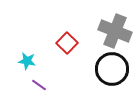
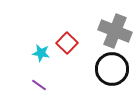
cyan star: moved 14 px right, 8 px up
